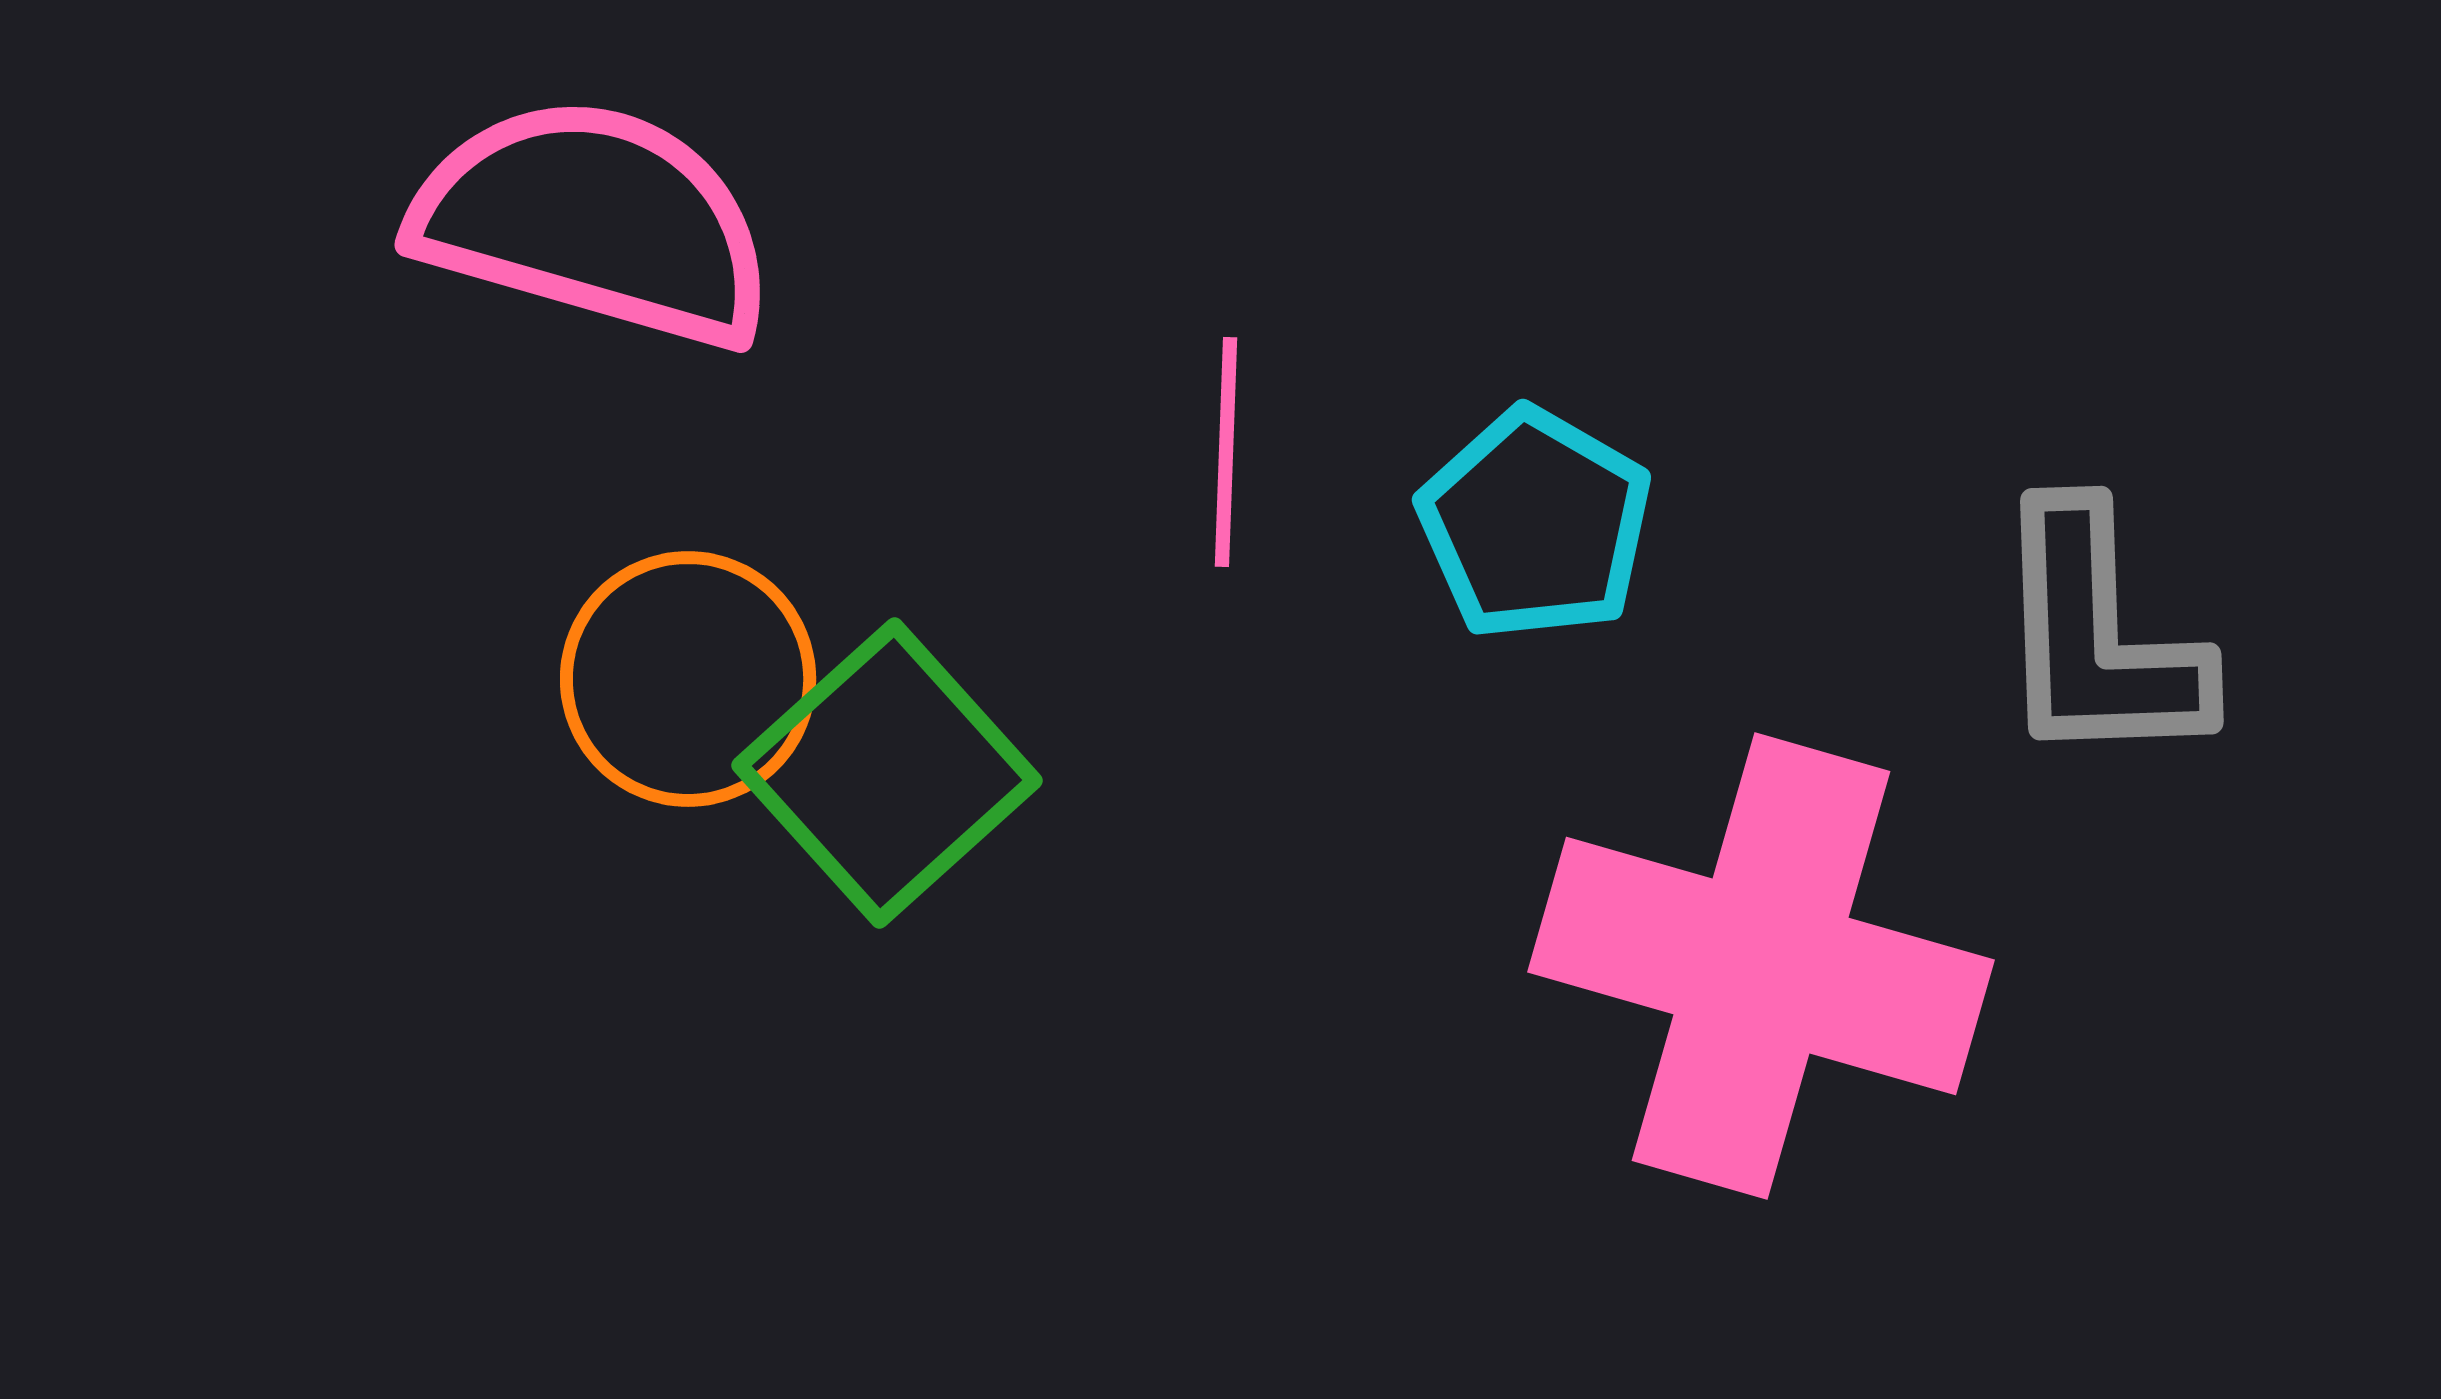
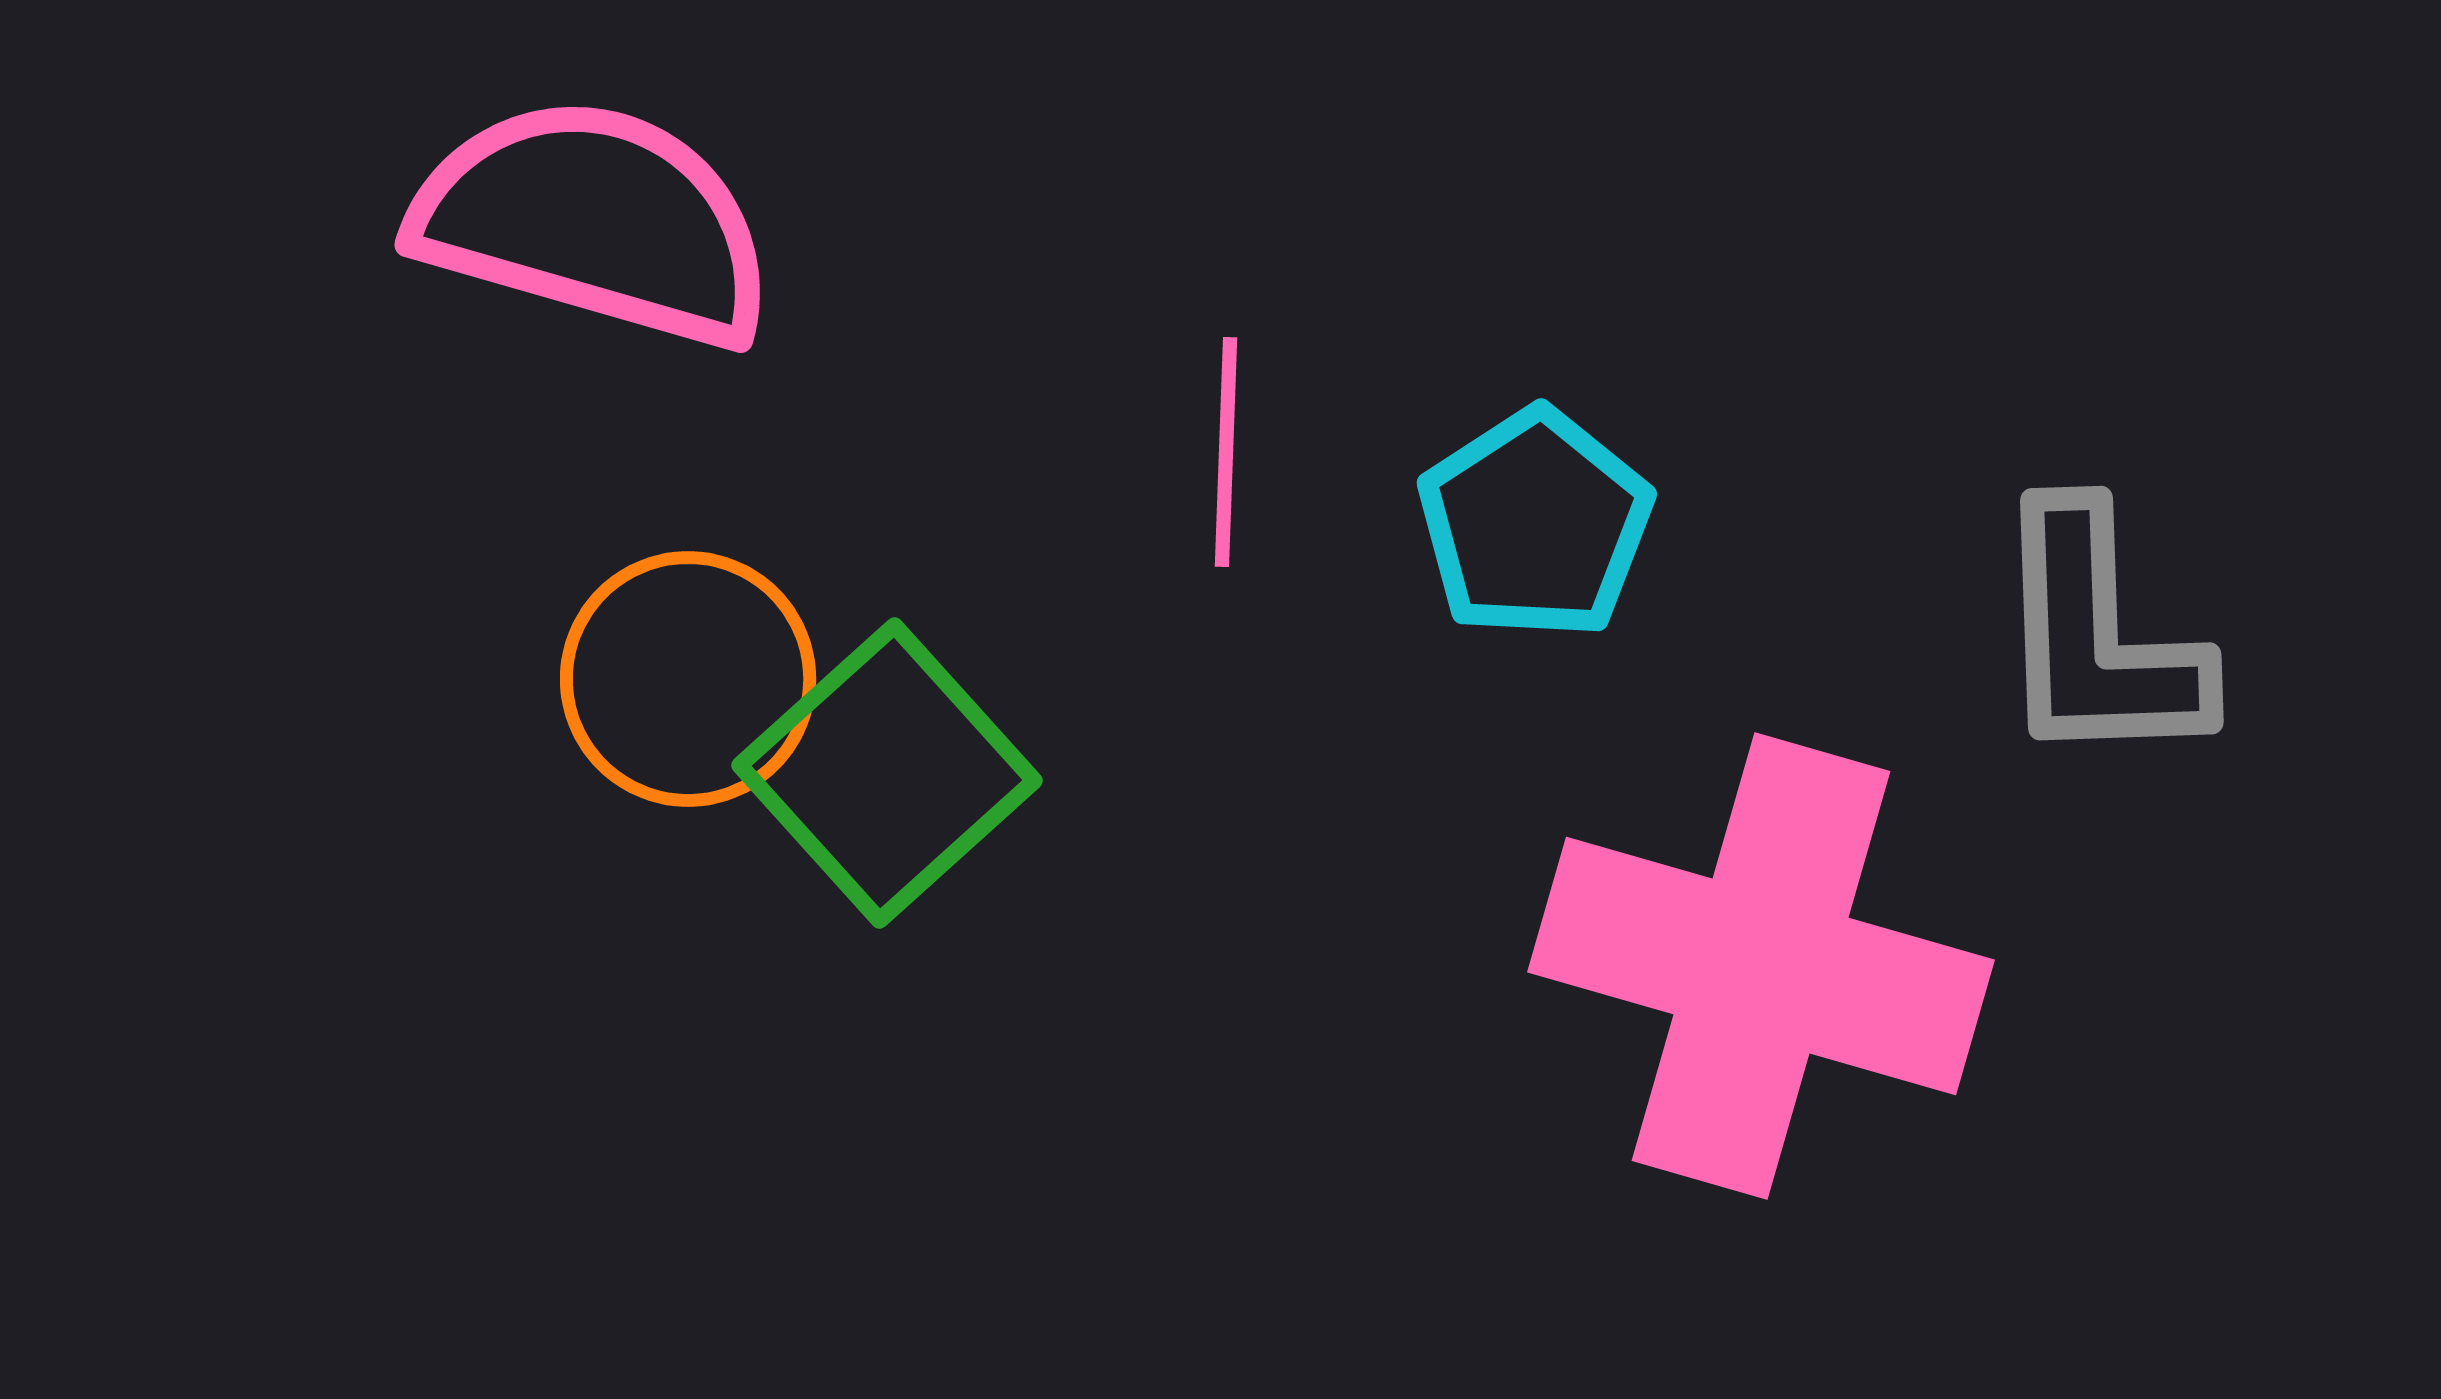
cyan pentagon: rotated 9 degrees clockwise
